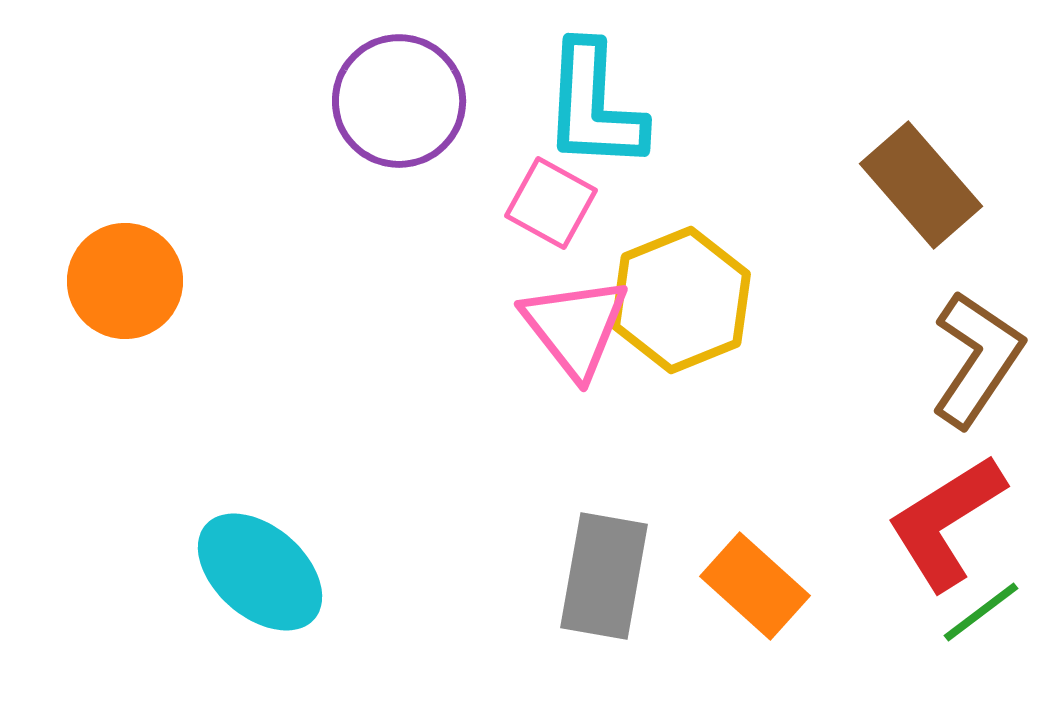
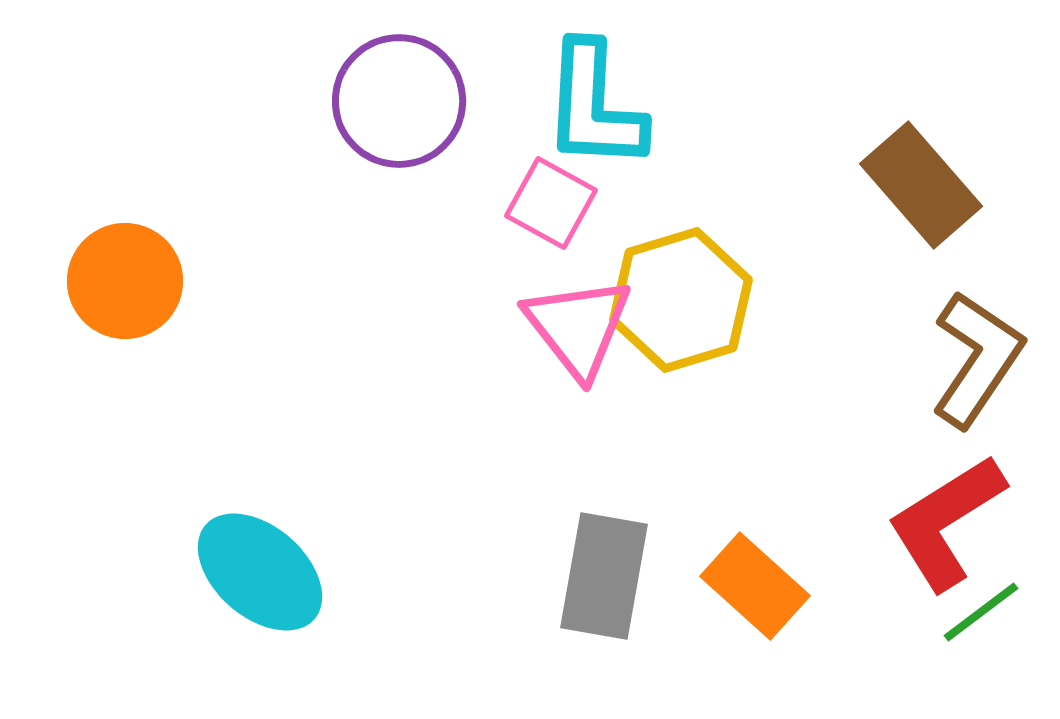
yellow hexagon: rotated 5 degrees clockwise
pink triangle: moved 3 px right
